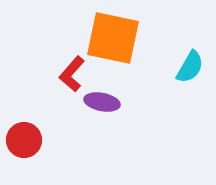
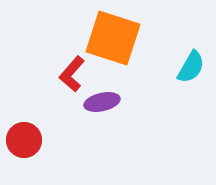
orange square: rotated 6 degrees clockwise
cyan semicircle: moved 1 px right
purple ellipse: rotated 24 degrees counterclockwise
